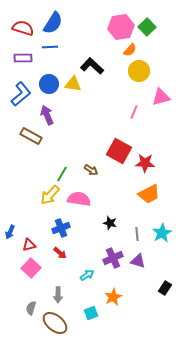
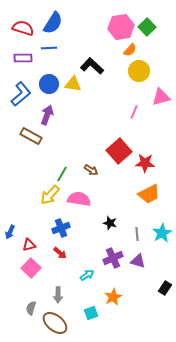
blue line: moved 1 px left, 1 px down
purple arrow: rotated 42 degrees clockwise
red square: rotated 20 degrees clockwise
